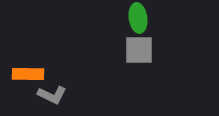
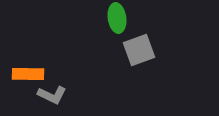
green ellipse: moved 21 px left
gray square: rotated 20 degrees counterclockwise
